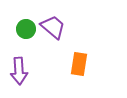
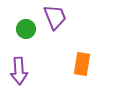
purple trapezoid: moved 2 px right, 10 px up; rotated 28 degrees clockwise
orange rectangle: moved 3 px right
